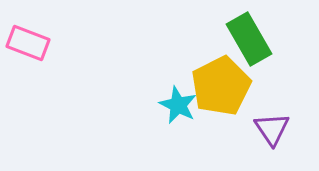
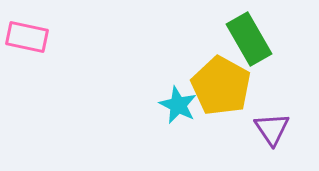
pink rectangle: moved 1 px left, 6 px up; rotated 9 degrees counterclockwise
yellow pentagon: rotated 16 degrees counterclockwise
